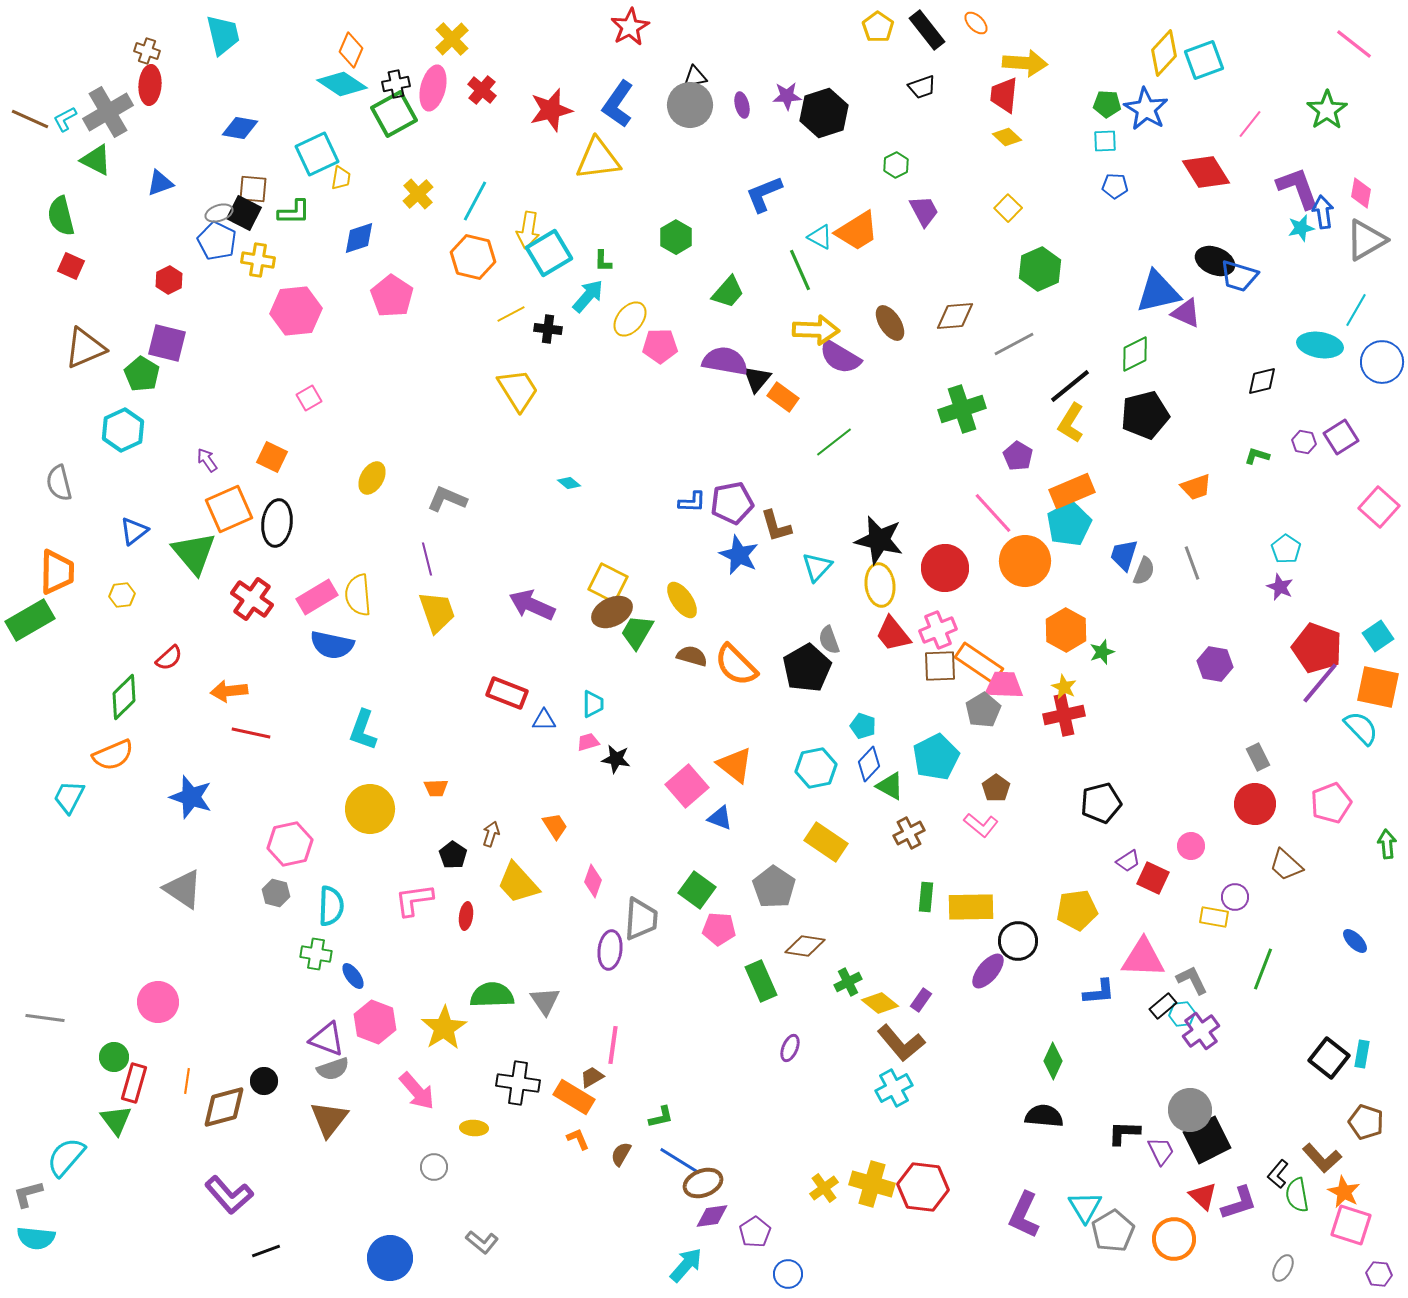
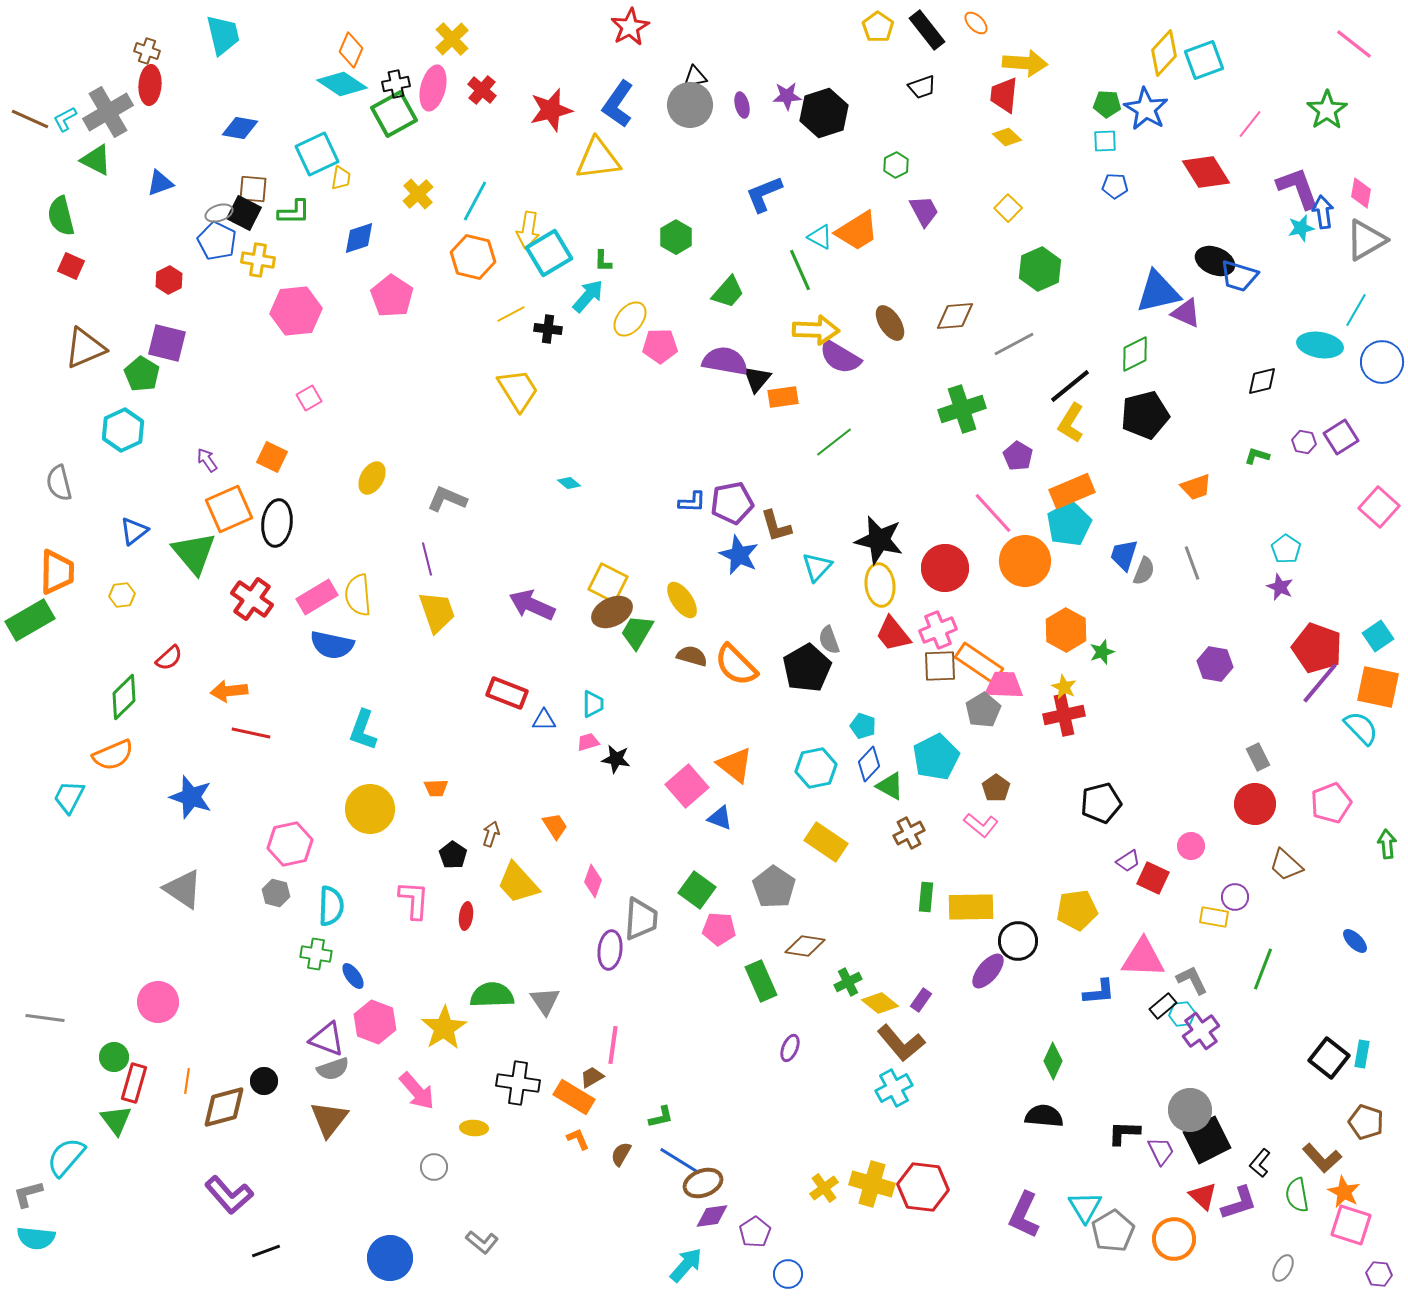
orange rectangle at (783, 397): rotated 44 degrees counterclockwise
pink L-shape at (414, 900): rotated 102 degrees clockwise
black L-shape at (1278, 1174): moved 18 px left, 11 px up
